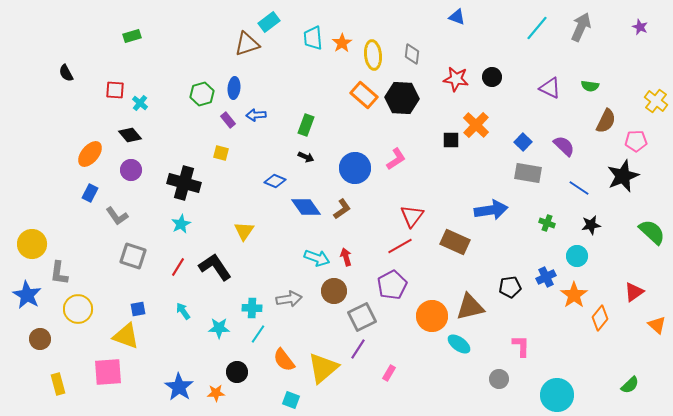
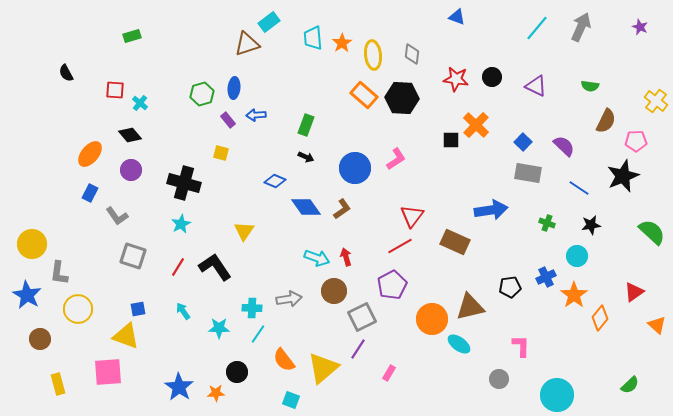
purple triangle at (550, 88): moved 14 px left, 2 px up
orange circle at (432, 316): moved 3 px down
